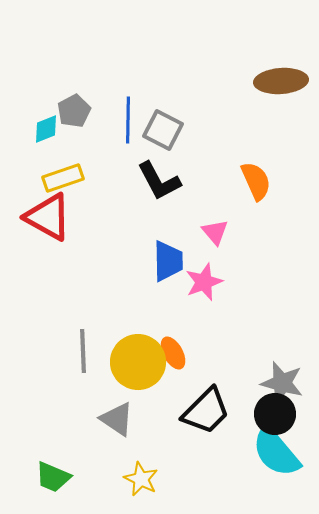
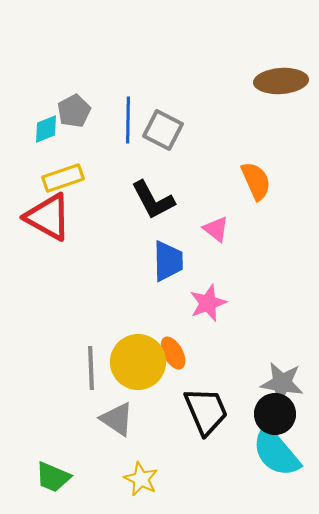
black L-shape: moved 6 px left, 19 px down
pink triangle: moved 1 px right, 3 px up; rotated 12 degrees counterclockwise
pink star: moved 4 px right, 21 px down
gray line: moved 8 px right, 17 px down
gray star: rotated 6 degrees counterclockwise
black trapezoid: rotated 68 degrees counterclockwise
